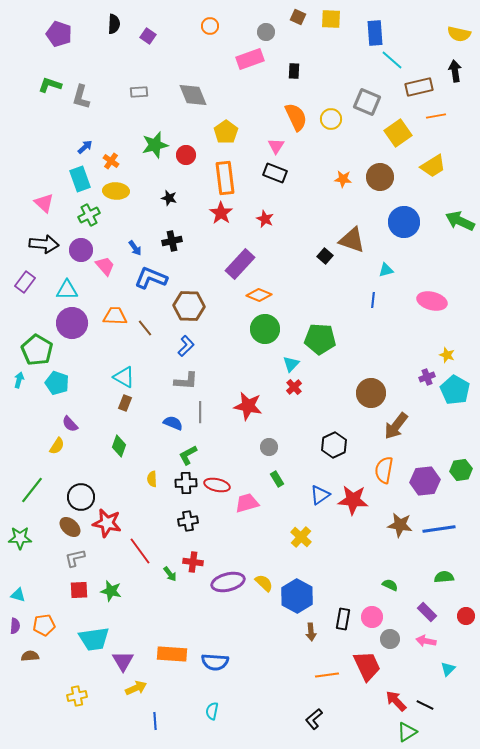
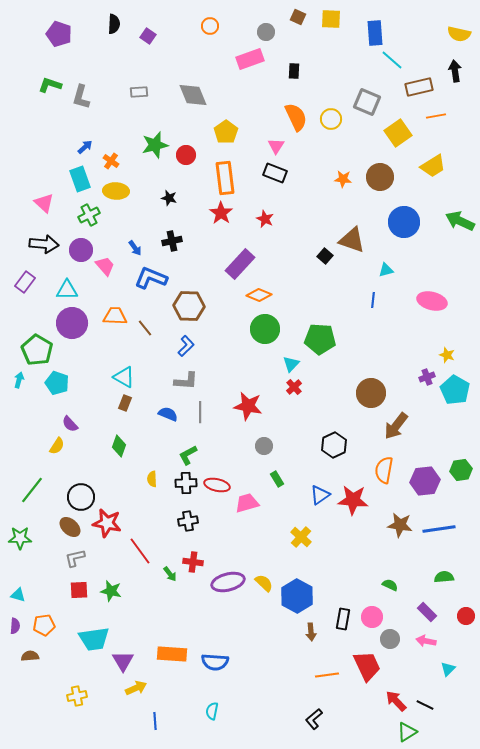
blue semicircle at (173, 423): moved 5 px left, 9 px up
gray circle at (269, 447): moved 5 px left, 1 px up
